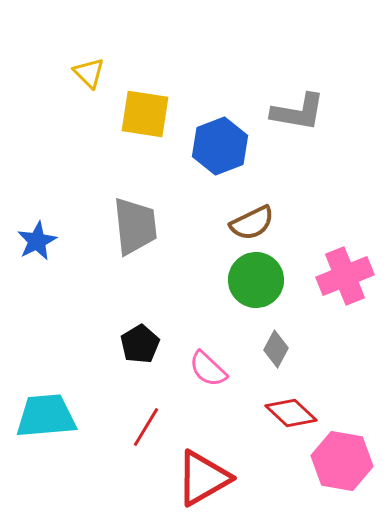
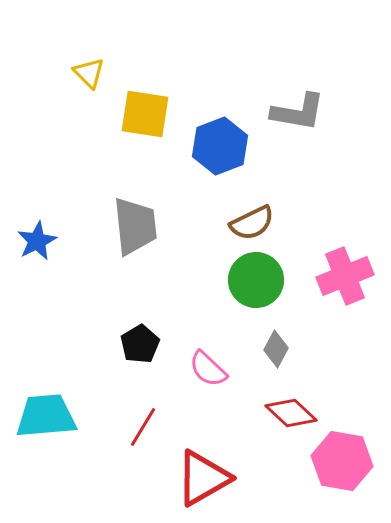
red line: moved 3 px left
